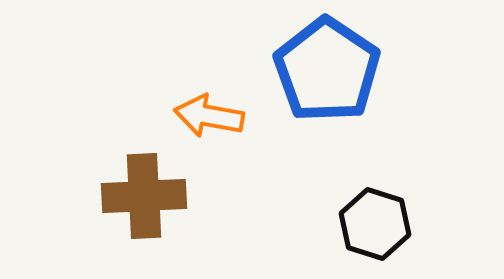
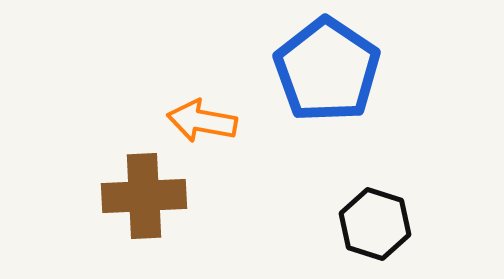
orange arrow: moved 7 px left, 5 px down
